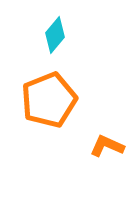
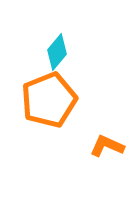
cyan diamond: moved 2 px right, 17 px down
